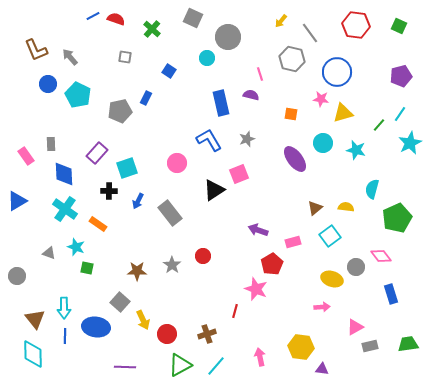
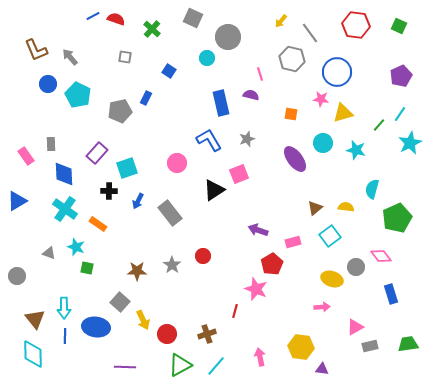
purple pentagon at (401, 76): rotated 10 degrees counterclockwise
